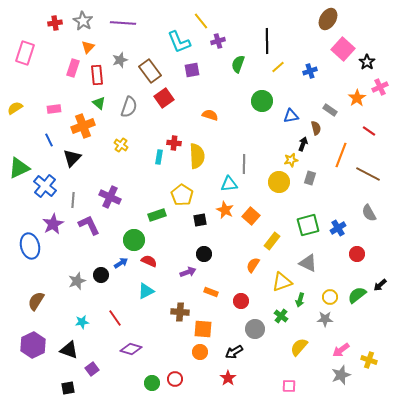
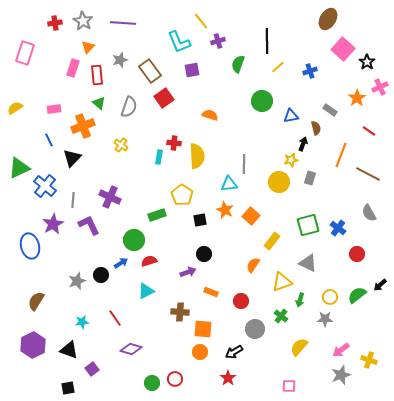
blue cross at (338, 228): rotated 21 degrees counterclockwise
red semicircle at (149, 261): rotated 42 degrees counterclockwise
